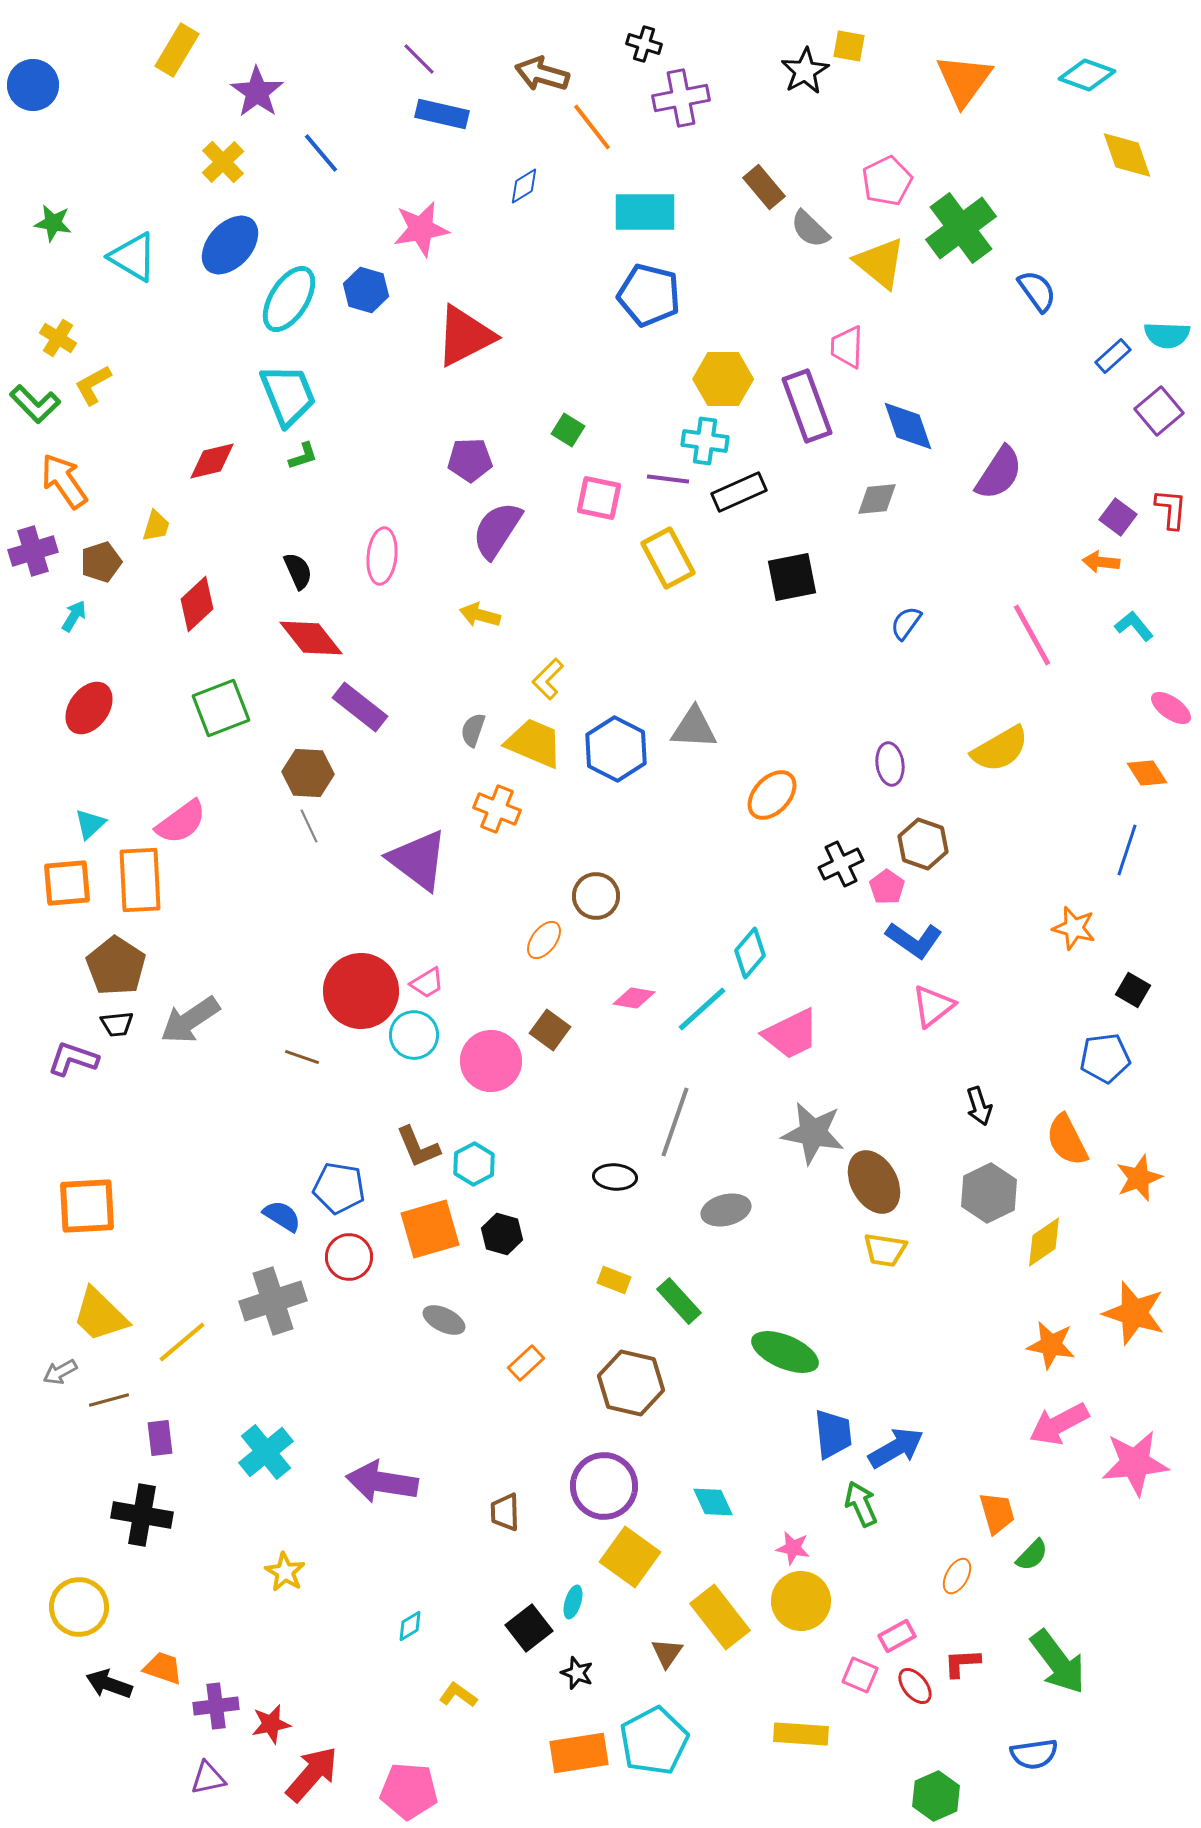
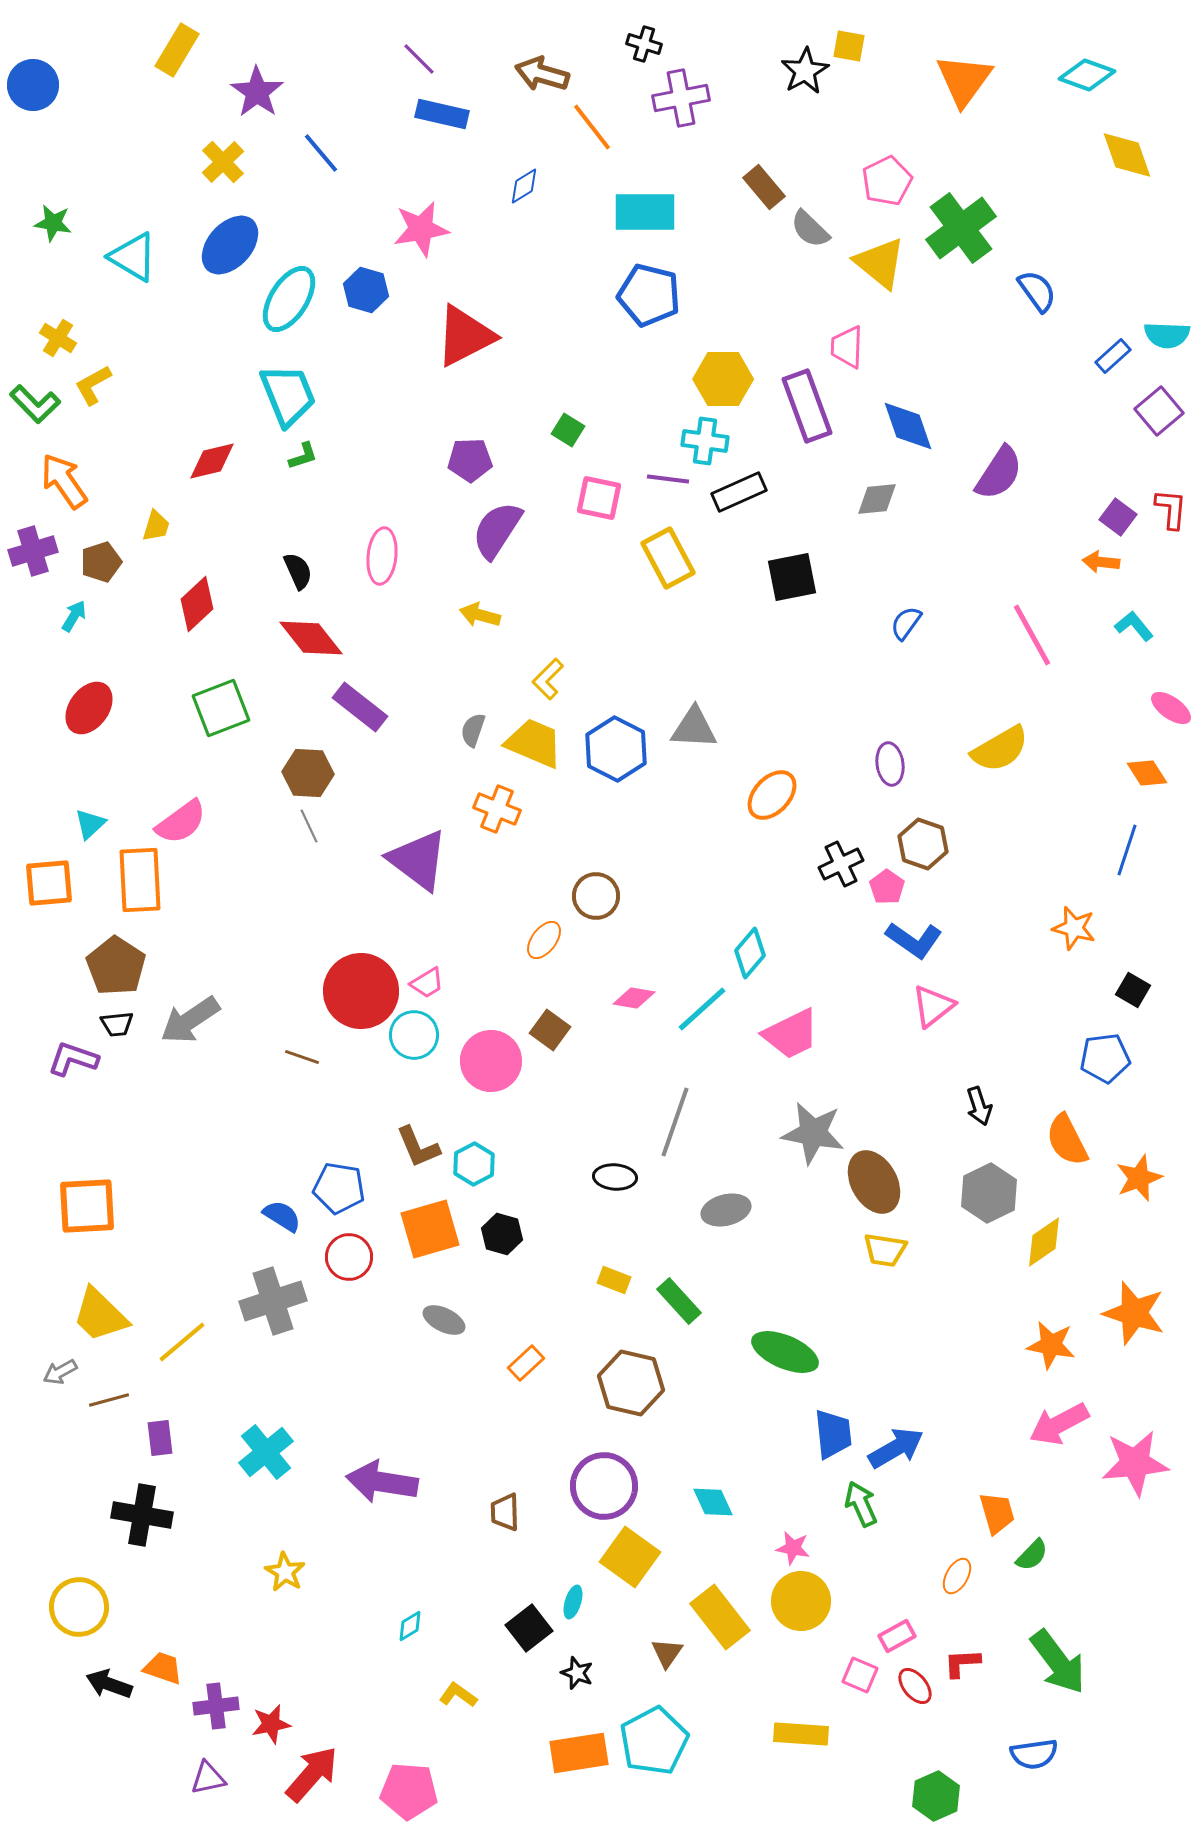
orange square at (67, 883): moved 18 px left
